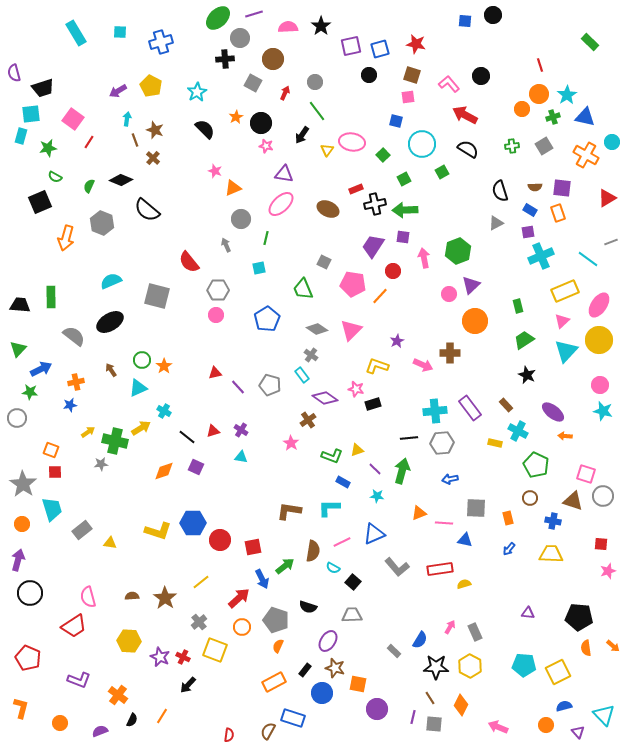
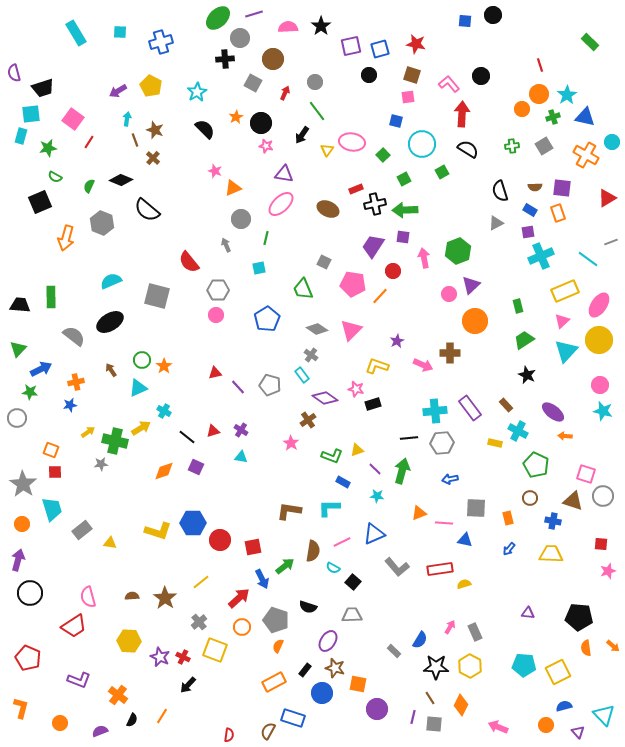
red arrow at (465, 115): moved 3 px left, 1 px up; rotated 65 degrees clockwise
